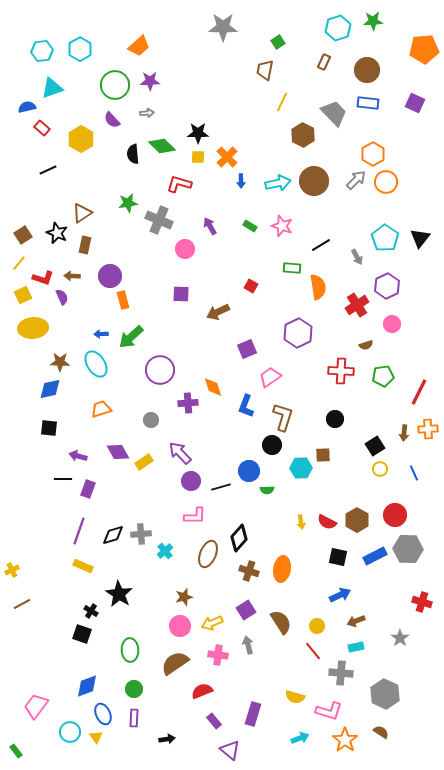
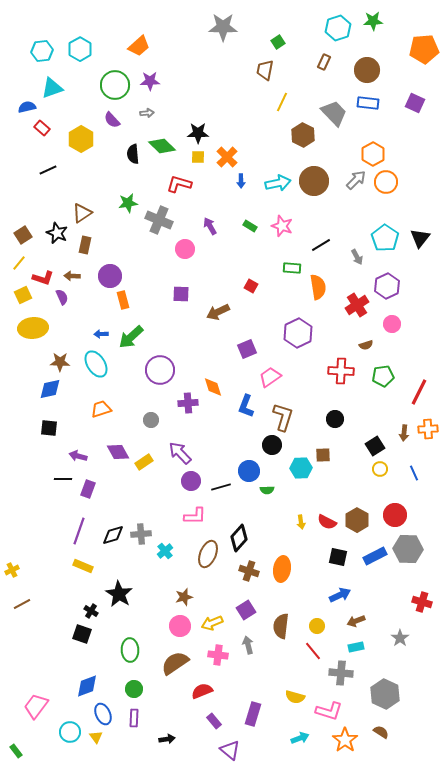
brown semicircle at (281, 622): moved 4 px down; rotated 140 degrees counterclockwise
